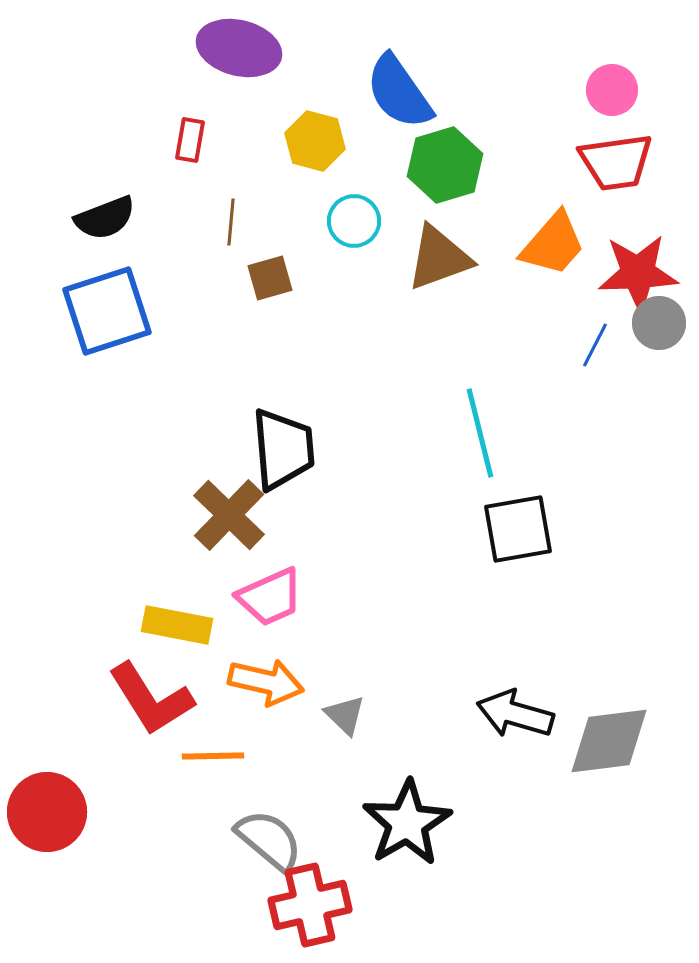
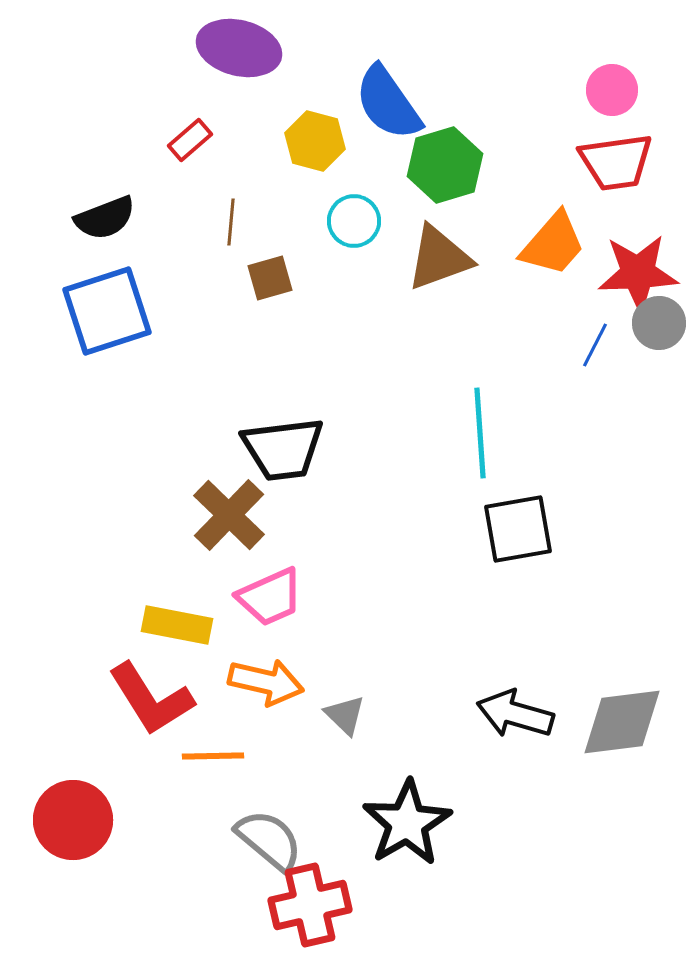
blue semicircle: moved 11 px left, 11 px down
red rectangle: rotated 39 degrees clockwise
cyan line: rotated 10 degrees clockwise
black trapezoid: rotated 88 degrees clockwise
gray diamond: moved 13 px right, 19 px up
red circle: moved 26 px right, 8 px down
